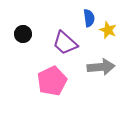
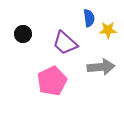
yellow star: rotated 24 degrees counterclockwise
